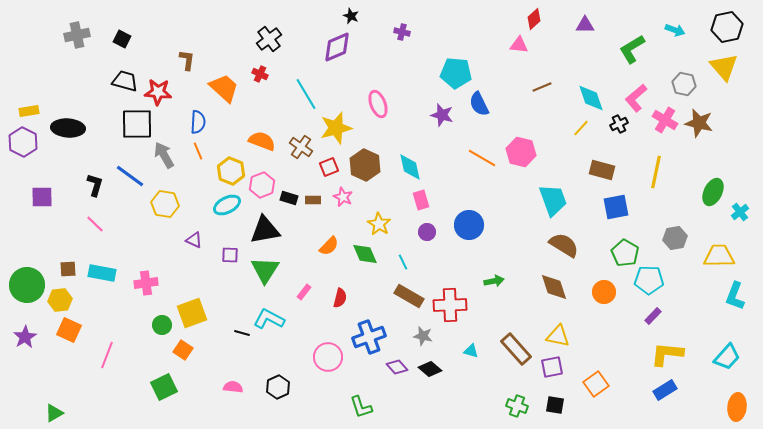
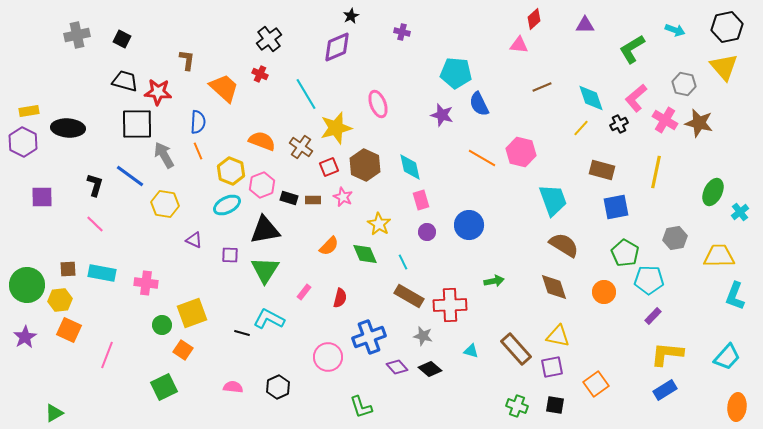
black star at (351, 16): rotated 21 degrees clockwise
pink cross at (146, 283): rotated 15 degrees clockwise
